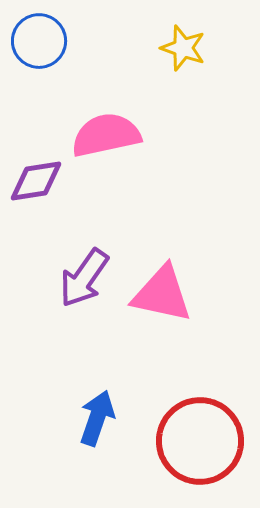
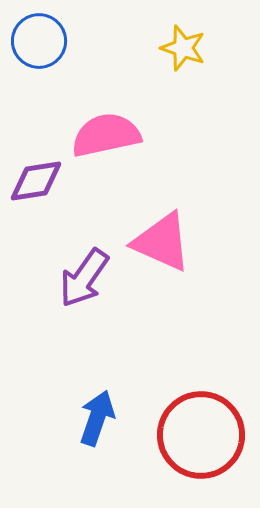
pink triangle: moved 52 px up; rotated 12 degrees clockwise
red circle: moved 1 px right, 6 px up
